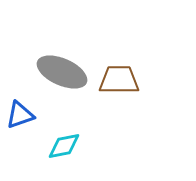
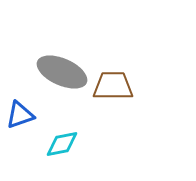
brown trapezoid: moved 6 px left, 6 px down
cyan diamond: moved 2 px left, 2 px up
